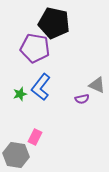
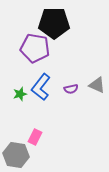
black pentagon: rotated 12 degrees counterclockwise
purple semicircle: moved 11 px left, 10 px up
